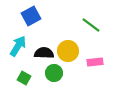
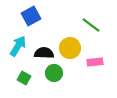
yellow circle: moved 2 px right, 3 px up
